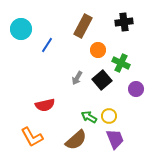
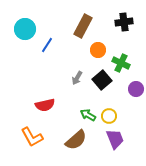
cyan circle: moved 4 px right
green arrow: moved 1 px left, 2 px up
